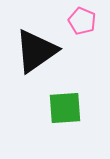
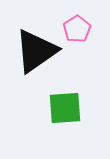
pink pentagon: moved 5 px left, 8 px down; rotated 16 degrees clockwise
